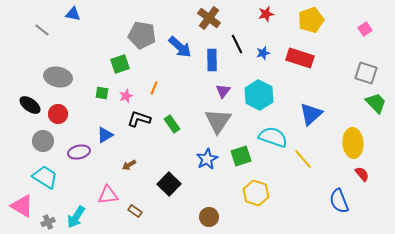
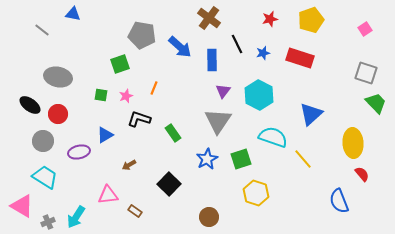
red star at (266, 14): moved 4 px right, 5 px down
green square at (102, 93): moved 1 px left, 2 px down
green rectangle at (172, 124): moved 1 px right, 9 px down
green square at (241, 156): moved 3 px down
